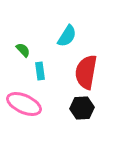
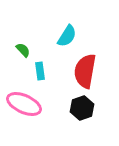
red semicircle: moved 1 px left, 1 px up
black hexagon: rotated 15 degrees counterclockwise
